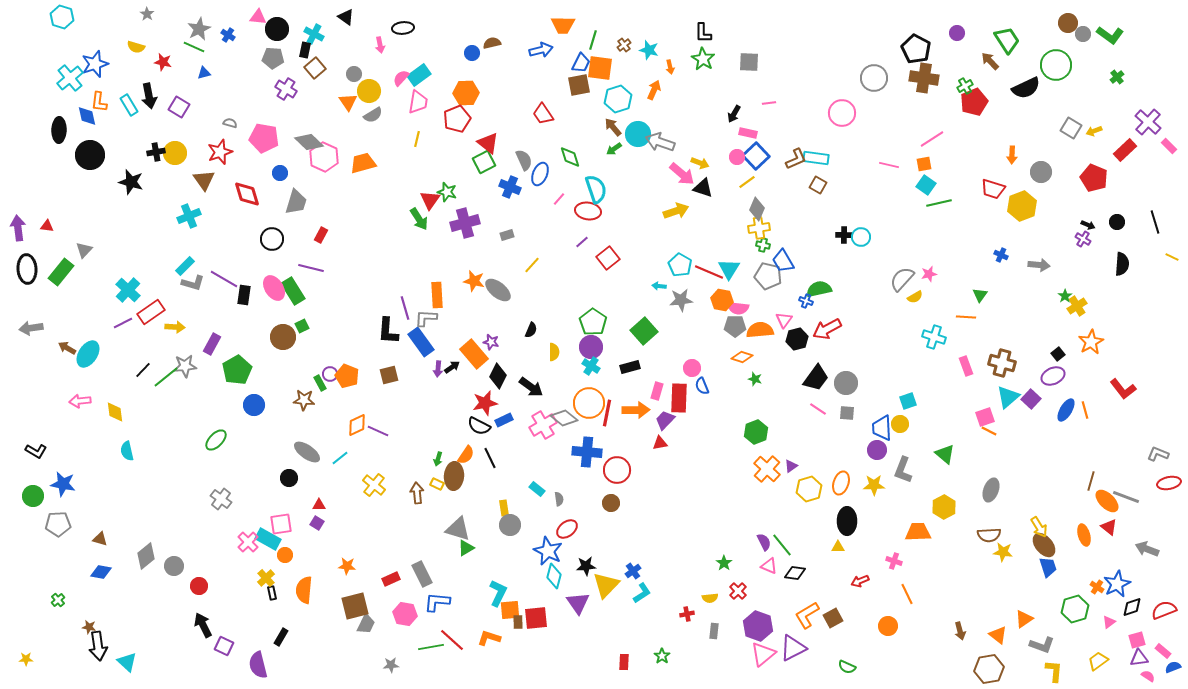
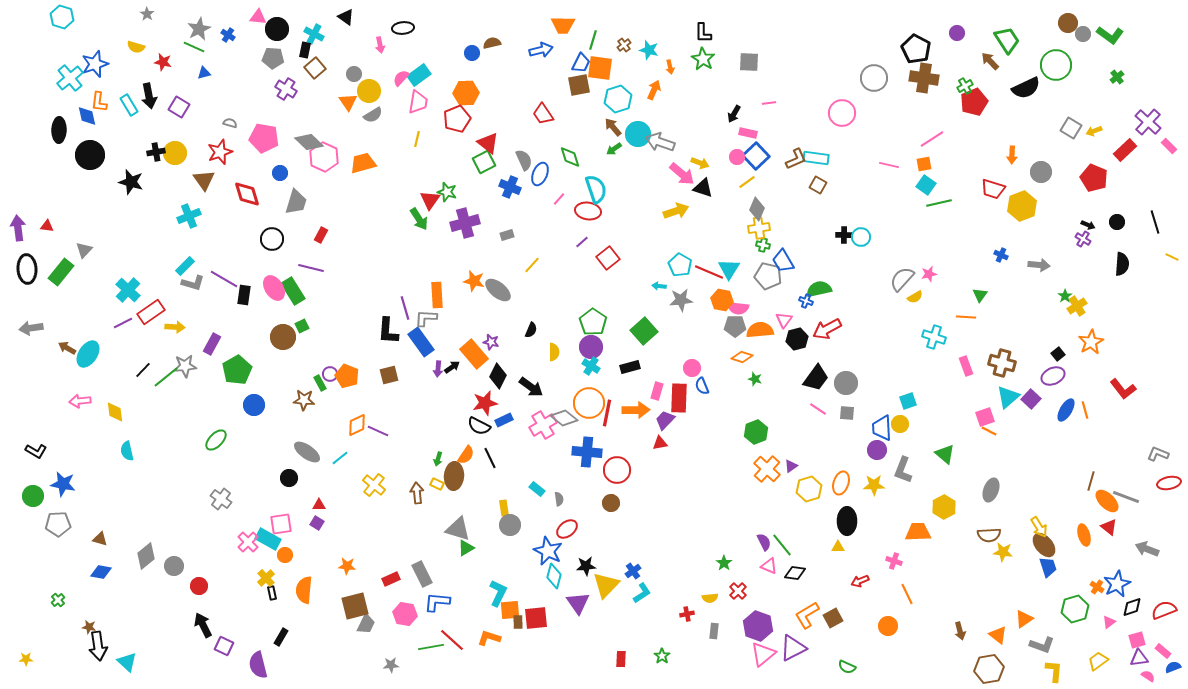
red rectangle at (624, 662): moved 3 px left, 3 px up
